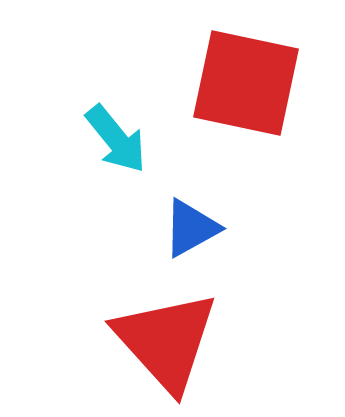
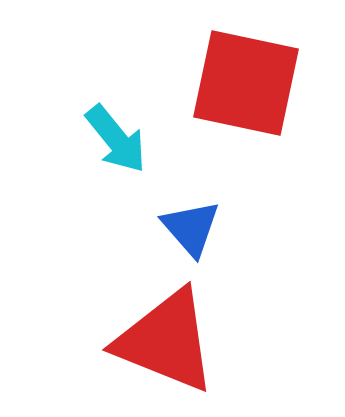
blue triangle: rotated 42 degrees counterclockwise
red triangle: rotated 26 degrees counterclockwise
